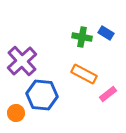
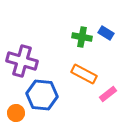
purple cross: rotated 32 degrees counterclockwise
